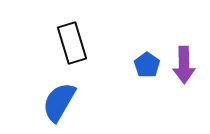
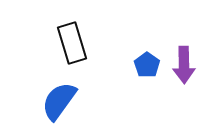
blue semicircle: moved 1 px up; rotated 6 degrees clockwise
